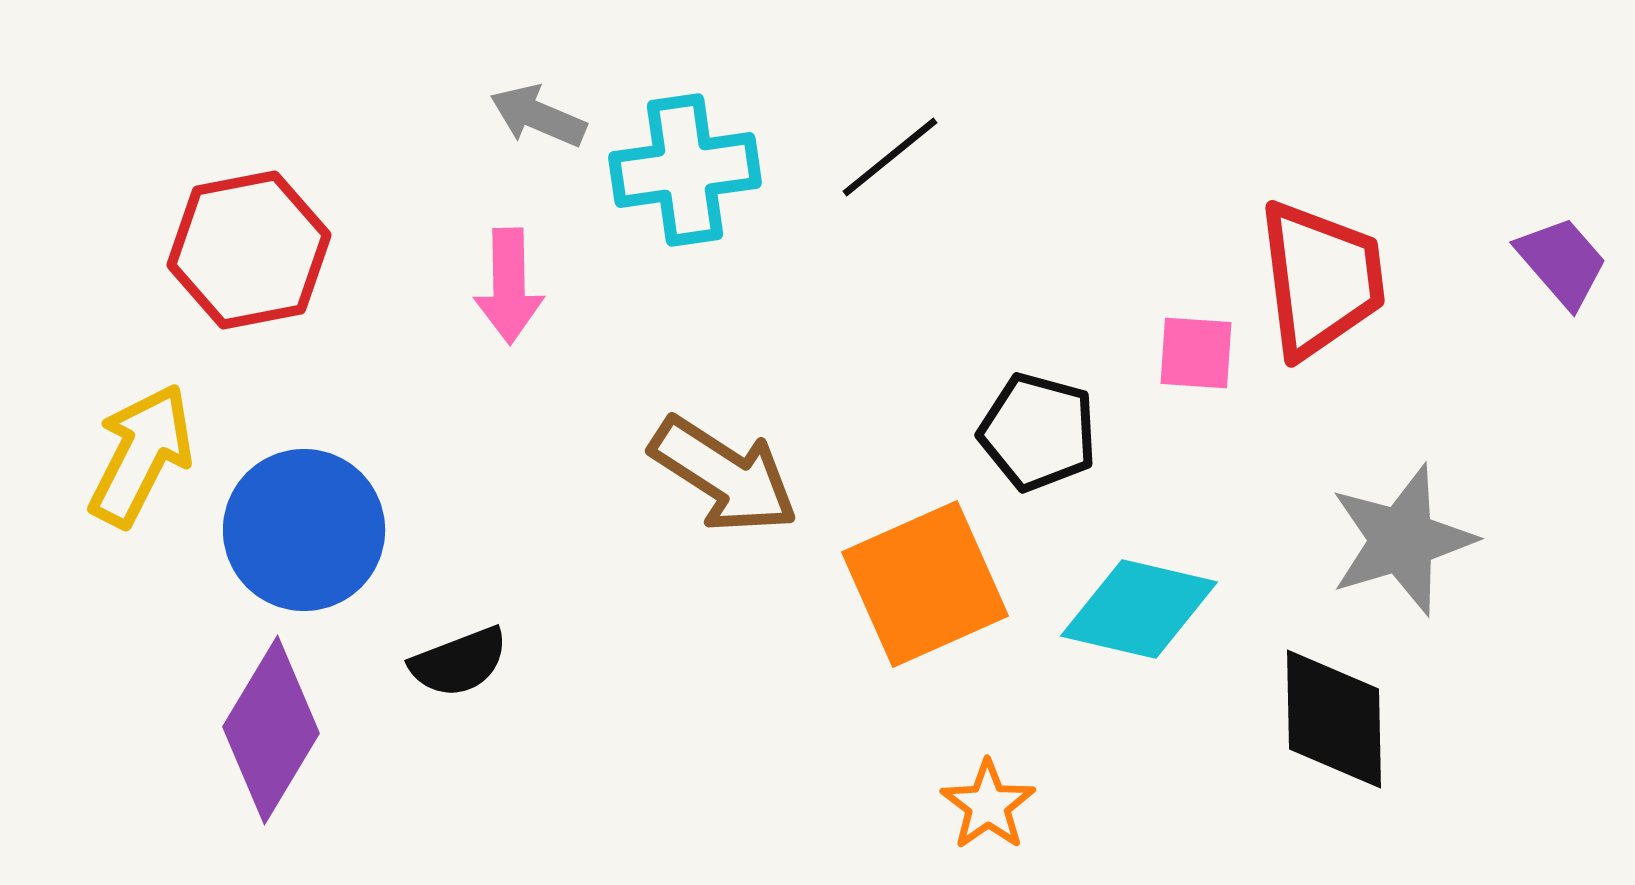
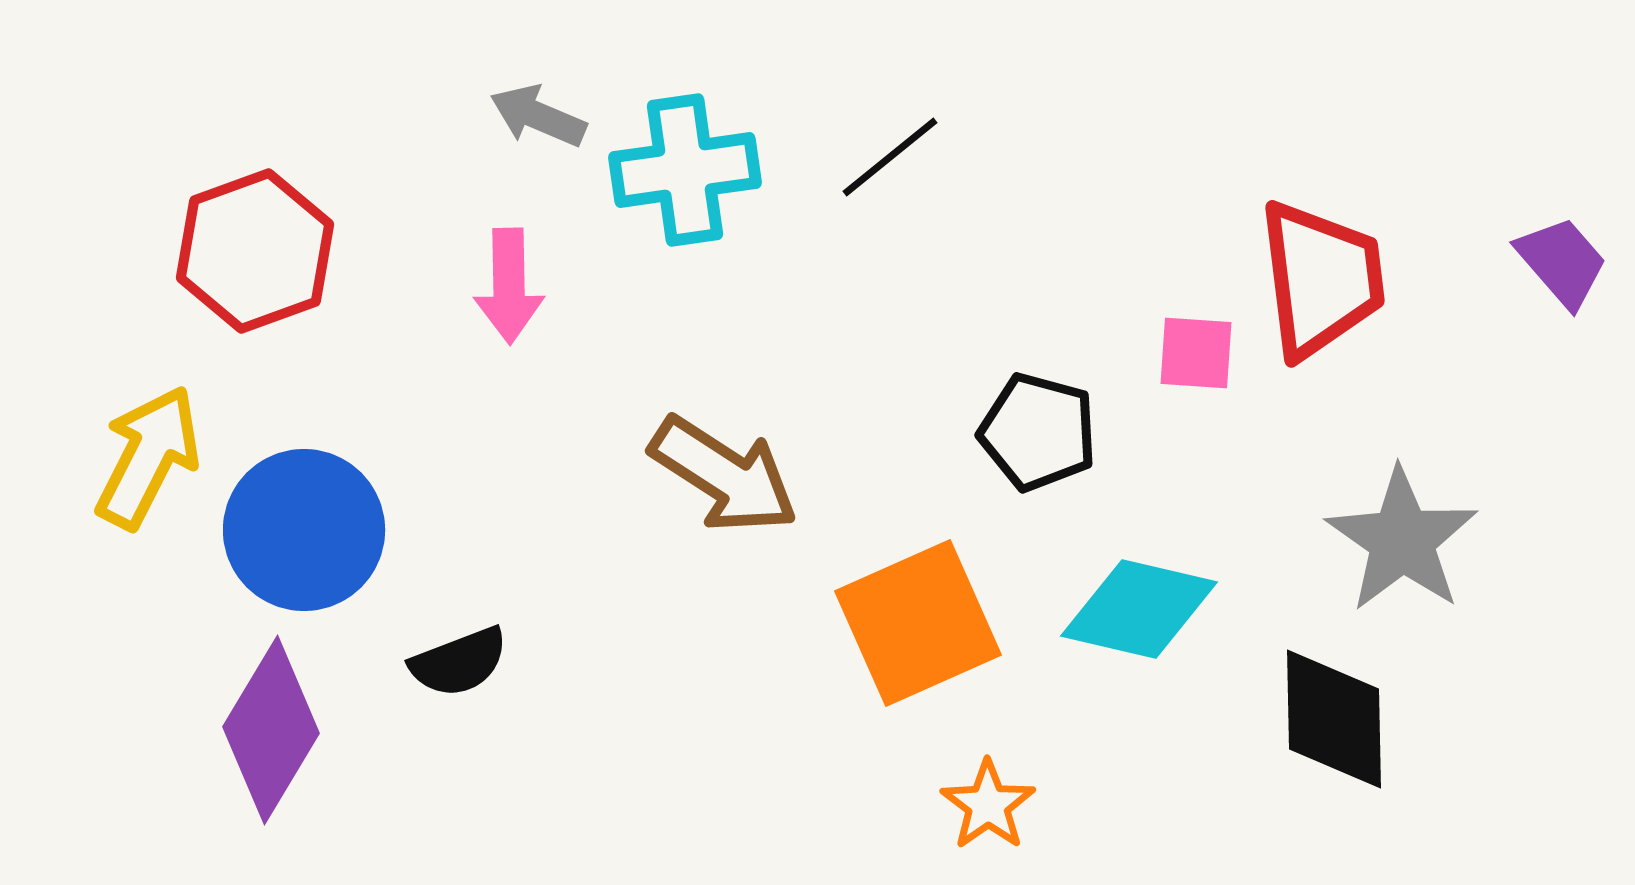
red hexagon: moved 6 px right, 1 px down; rotated 9 degrees counterclockwise
yellow arrow: moved 7 px right, 2 px down
gray star: rotated 20 degrees counterclockwise
orange square: moved 7 px left, 39 px down
